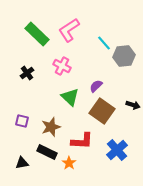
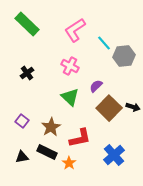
pink L-shape: moved 6 px right
green rectangle: moved 10 px left, 10 px up
pink cross: moved 8 px right
black arrow: moved 2 px down
brown square: moved 7 px right, 3 px up; rotated 10 degrees clockwise
purple square: rotated 24 degrees clockwise
brown star: rotated 12 degrees counterclockwise
red L-shape: moved 2 px left, 3 px up; rotated 15 degrees counterclockwise
blue cross: moved 3 px left, 5 px down
black triangle: moved 6 px up
